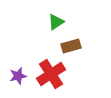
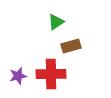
red cross: rotated 32 degrees clockwise
